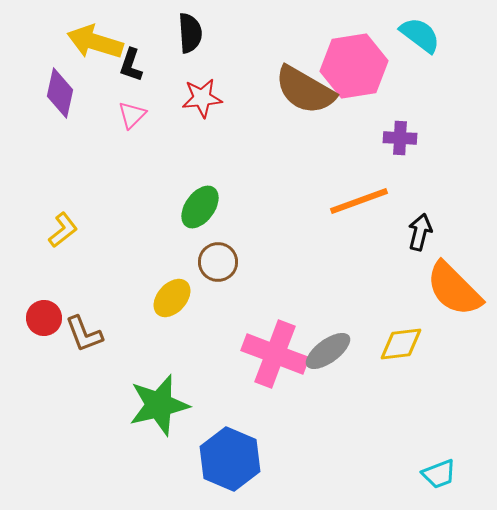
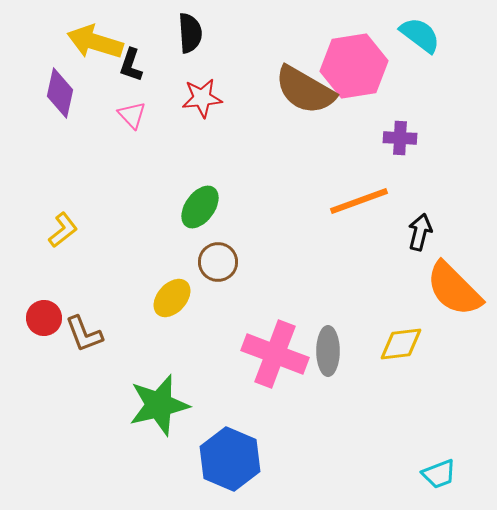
pink triangle: rotated 28 degrees counterclockwise
gray ellipse: rotated 54 degrees counterclockwise
